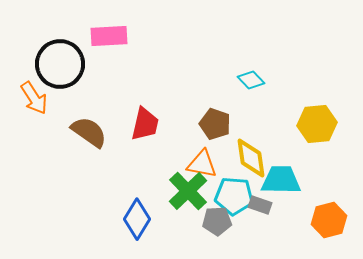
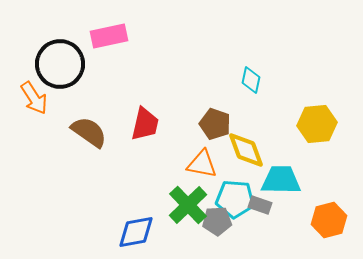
pink rectangle: rotated 9 degrees counterclockwise
cyan diamond: rotated 56 degrees clockwise
yellow diamond: moved 5 px left, 8 px up; rotated 12 degrees counterclockwise
green cross: moved 14 px down
cyan pentagon: moved 1 px right, 3 px down
blue diamond: moved 1 px left, 13 px down; rotated 48 degrees clockwise
